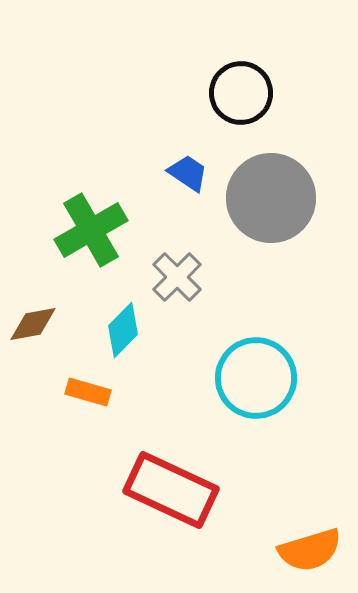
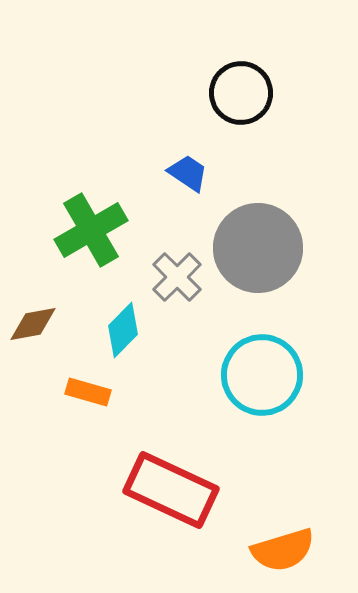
gray circle: moved 13 px left, 50 px down
cyan circle: moved 6 px right, 3 px up
orange semicircle: moved 27 px left
